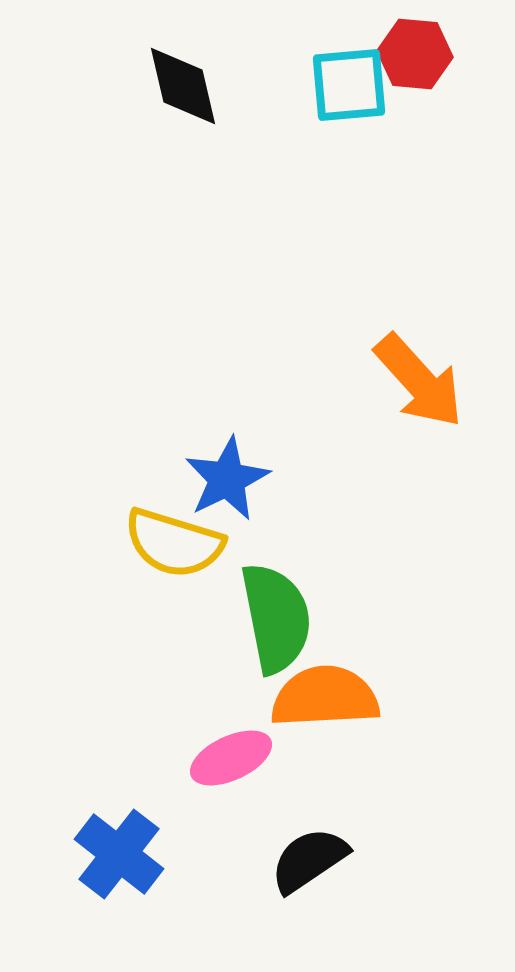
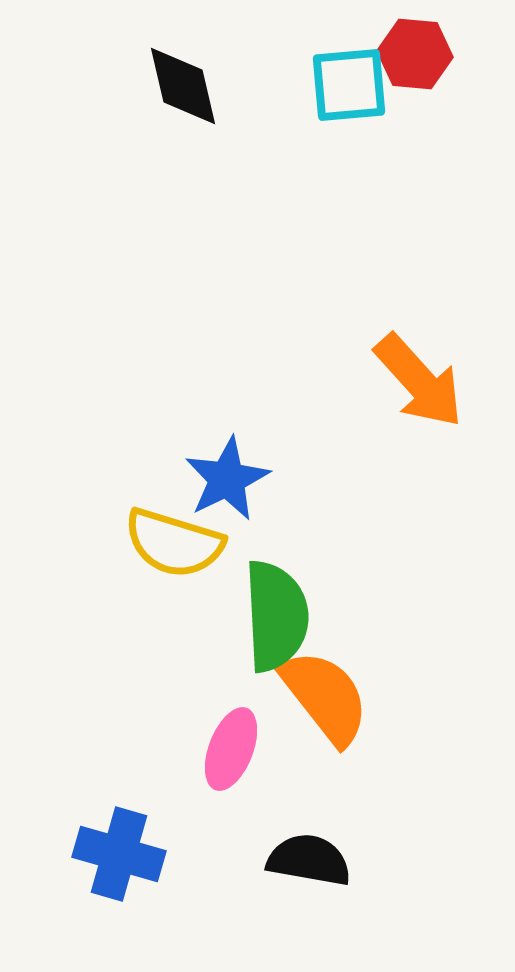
green semicircle: moved 2 px up; rotated 8 degrees clockwise
orange semicircle: rotated 55 degrees clockwise
pink ellipse: moved 9 px up; rotated 44 degrees counterclockwise
blue cross: rotated 22 degrees counterclockwise
black semicircle: rotated 44 degrees clockwise
